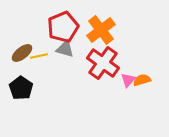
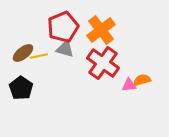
brown ellipse: moved 1 px right
pink triangle: moved 1 px right, 5 px down; rotated 42 degrees clockwise
